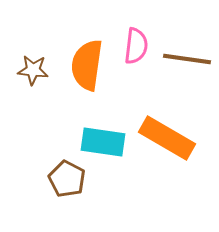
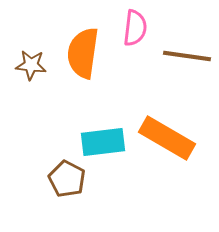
pink semicircle: moved 1 px left, 18 px up
brown line: moved 3 px up
orange semicircle: moved 4 px left, 12 px up
brown star: moved 2 px left, 5 px up
cyan rectangle: rotated 15 degrees counterclockwise
